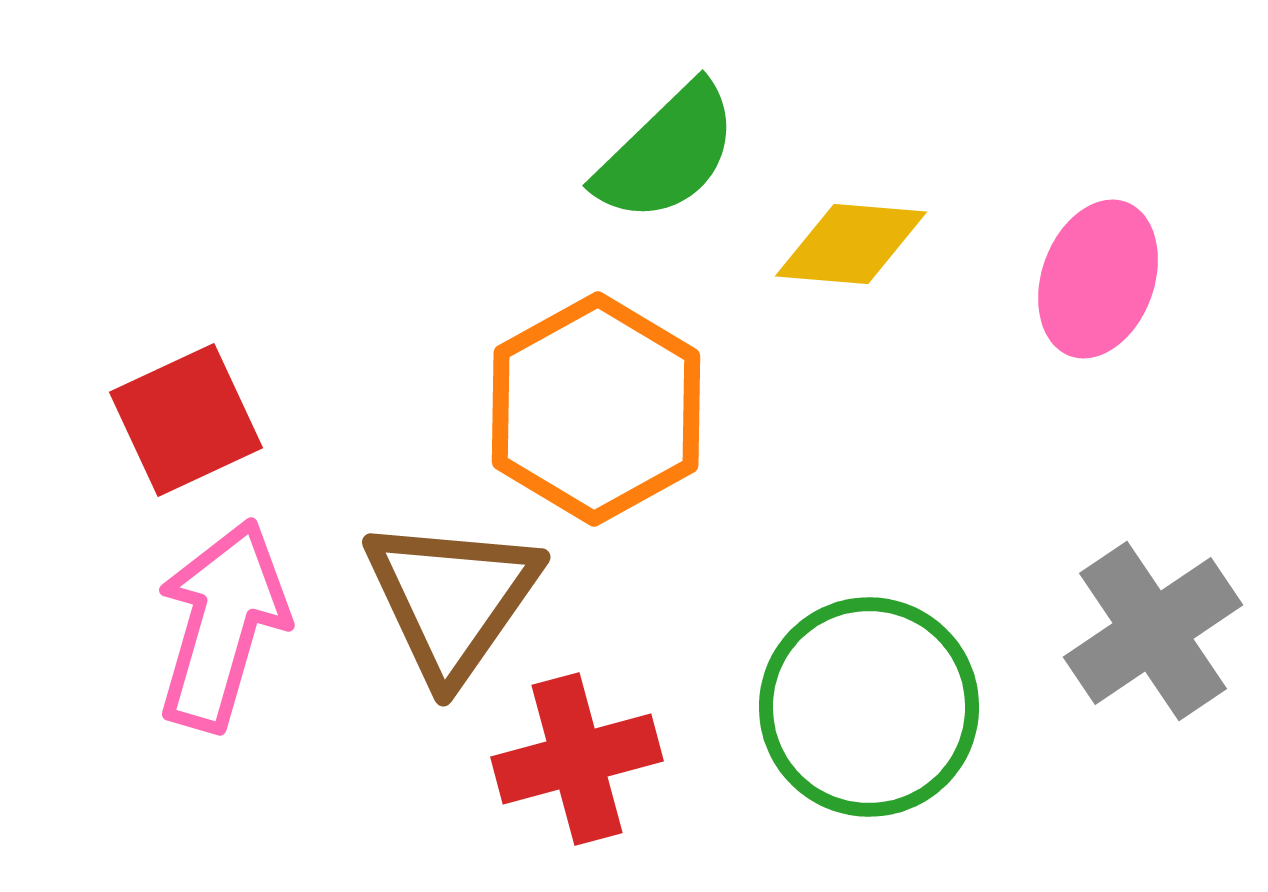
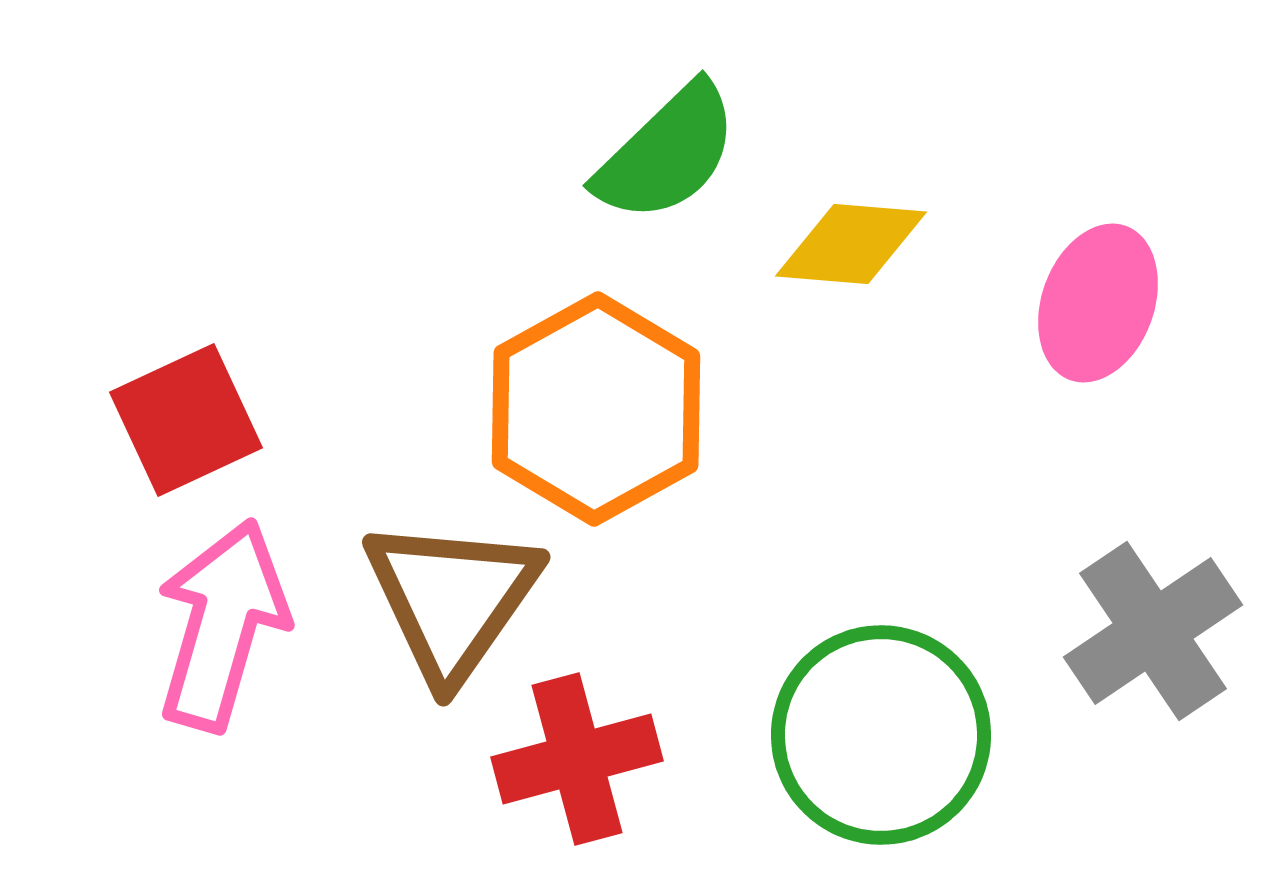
pink ellipse: moved 24 px down
green circle: moved 12 px right, 28 px down
